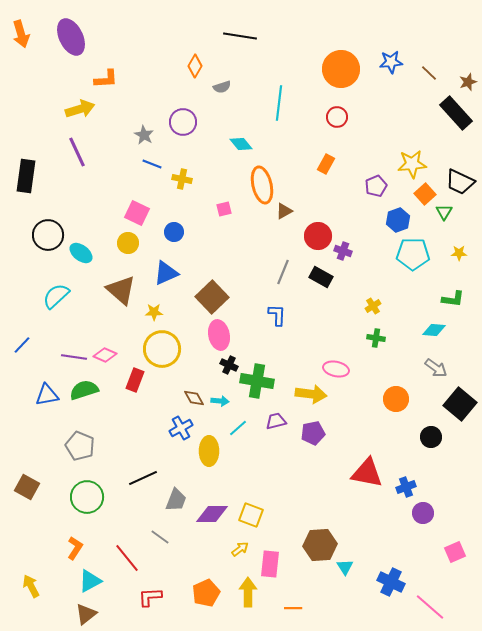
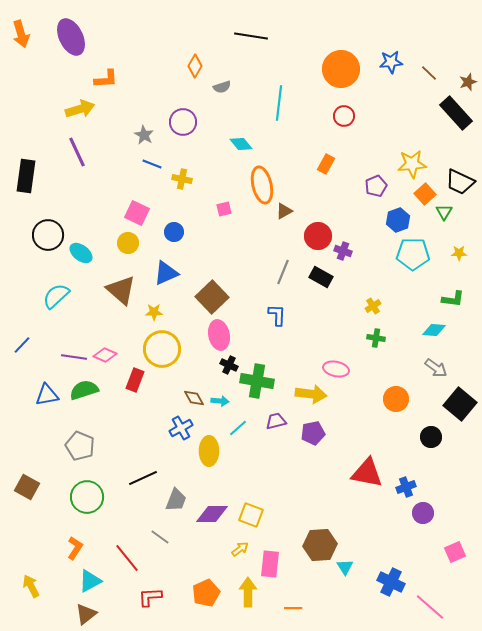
black line at (240, 36): moved 11 px right
red circle at (337, 117): moved 7 px right, 1 px up
